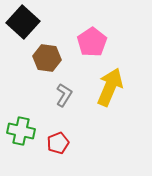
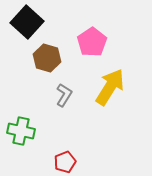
black square: moved 4 px right
brown hexagon: rotated 8 degrees clockwise
yellow arrow: rotated 9 degrees clockwise
red pentagon: moved 7 px right, 19 px down
